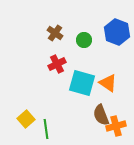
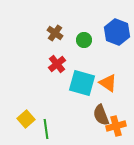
red cross: rotated 12 degrees counterclockwise
